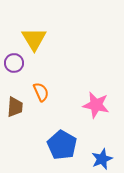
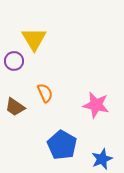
purple circle: moved 2 px up
orange semicircle: moved 4 px right, 1 px down
brown trapezoid: rotated 120 degrees clockwise
